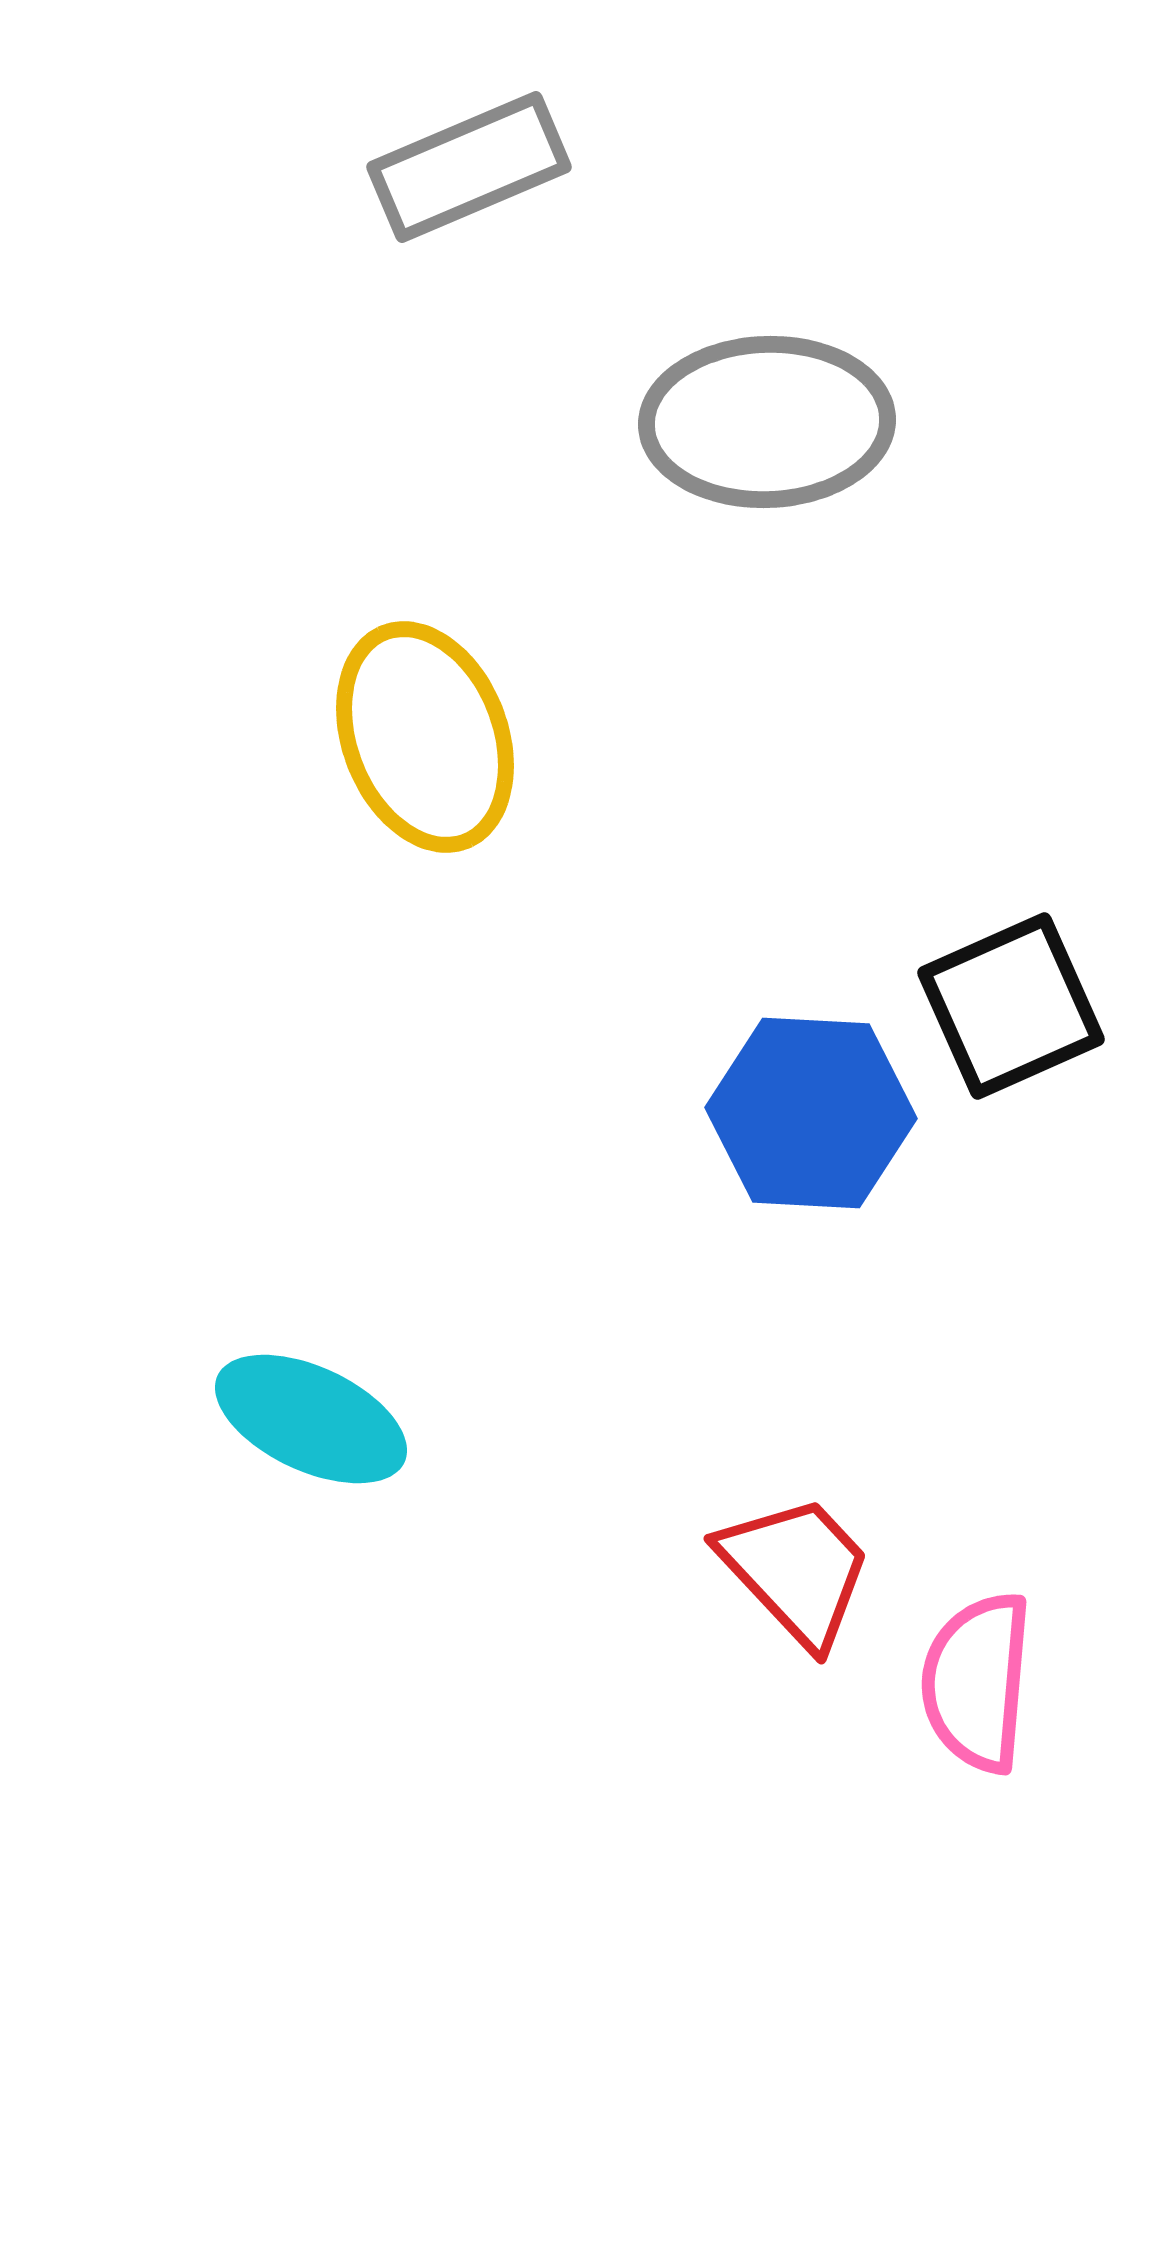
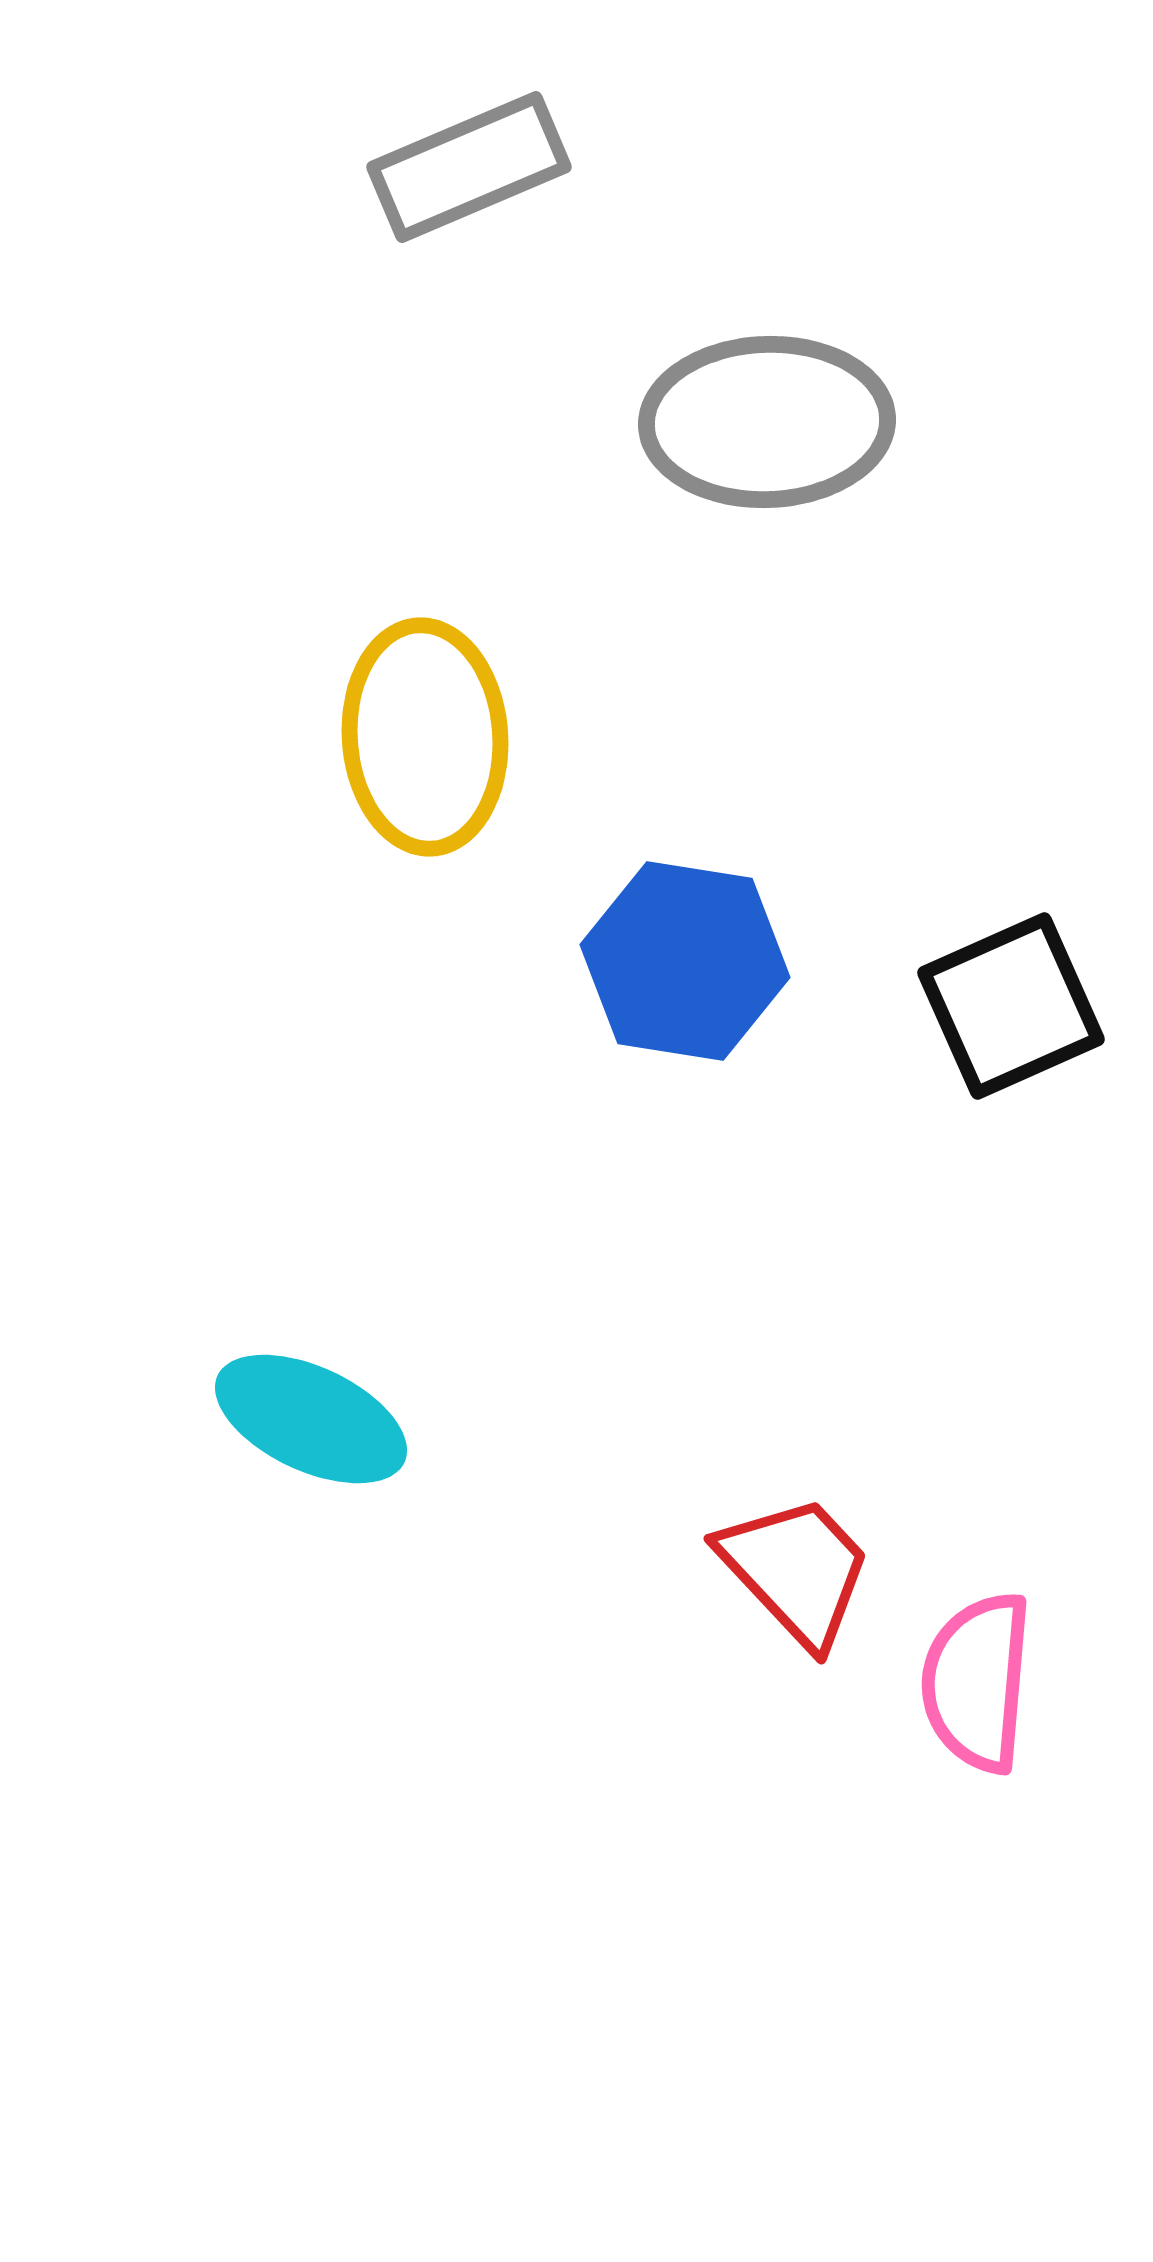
yellow ellipse: rotated 17 degrees clockwise
blue hexagon: moved 126 px left, 152 px up; rotated 6 degrees clockwise
